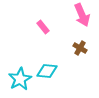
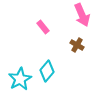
brown cross: moved 3 px left, 3 px up
cyan diamond: rotated 55 degrees counterclockwise
